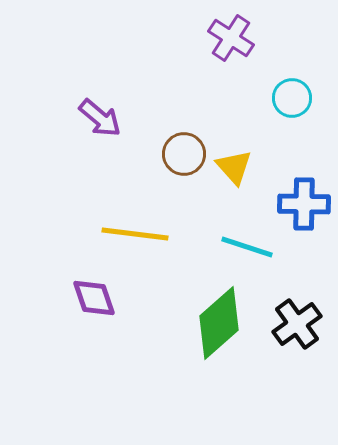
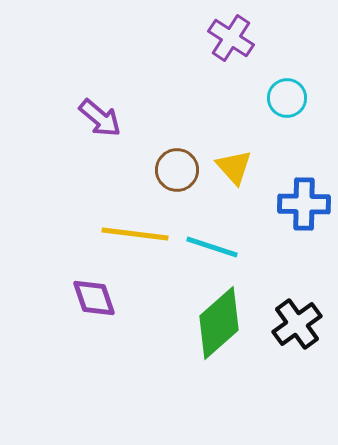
cyan circle: moved 5 px left
brown circle: moved 7 px left, 16 px down
cyan line: moved 35 px left
